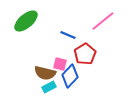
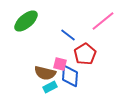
blue line: rotated 14 degrees clockwise
blue diamond: rotated 40 degrees counterclockwise
cyan rectangle: moved 1 px right
